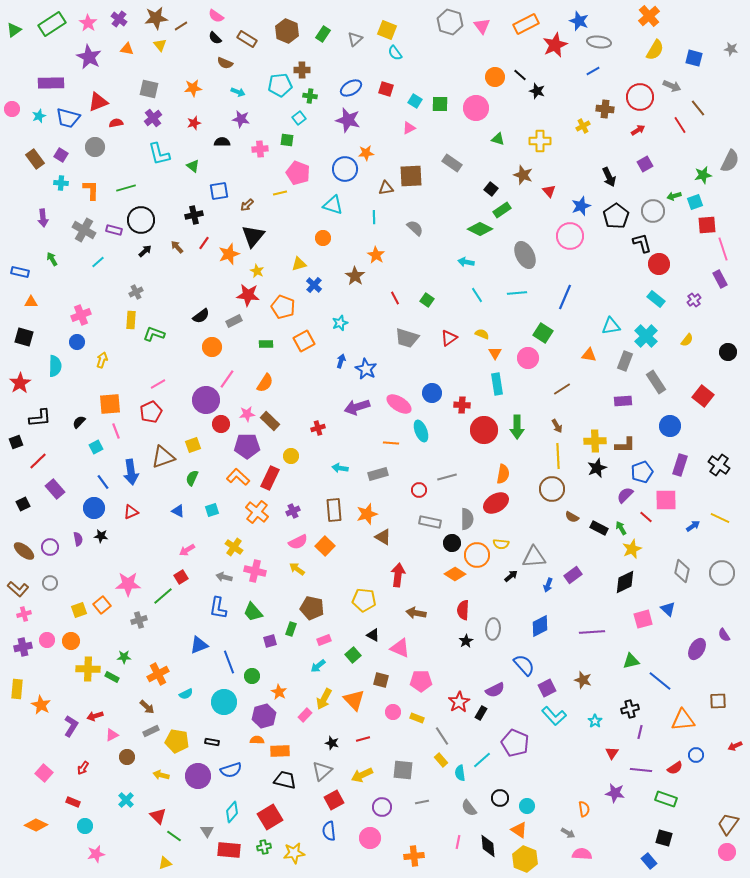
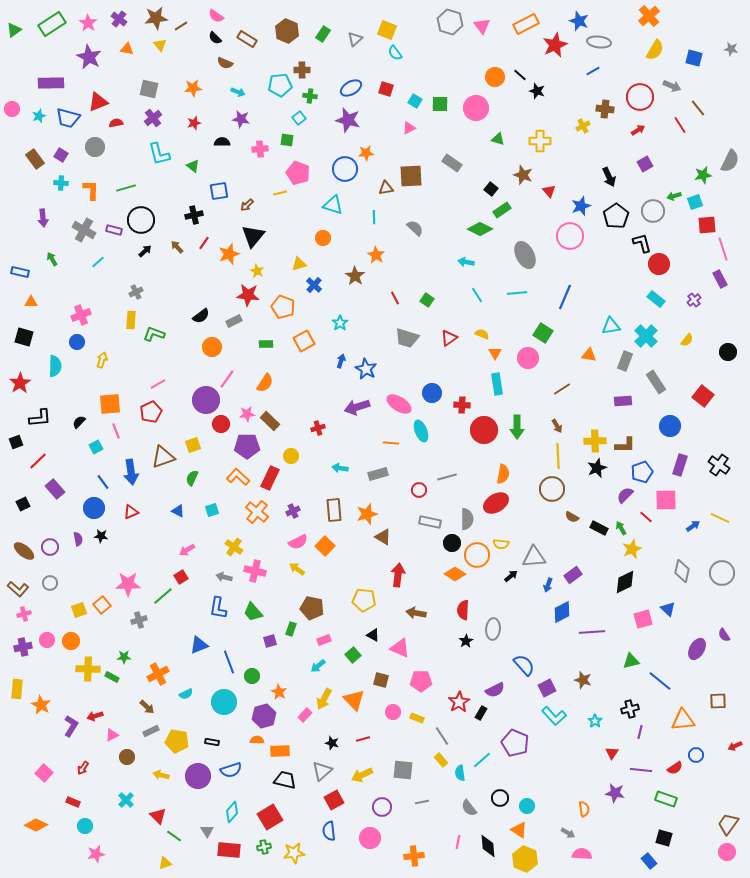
cyan star at (340, 323): rotated 14 degrees counterclockwise
blue diamond at (540, 626): moved 22 px right, 14 px up
